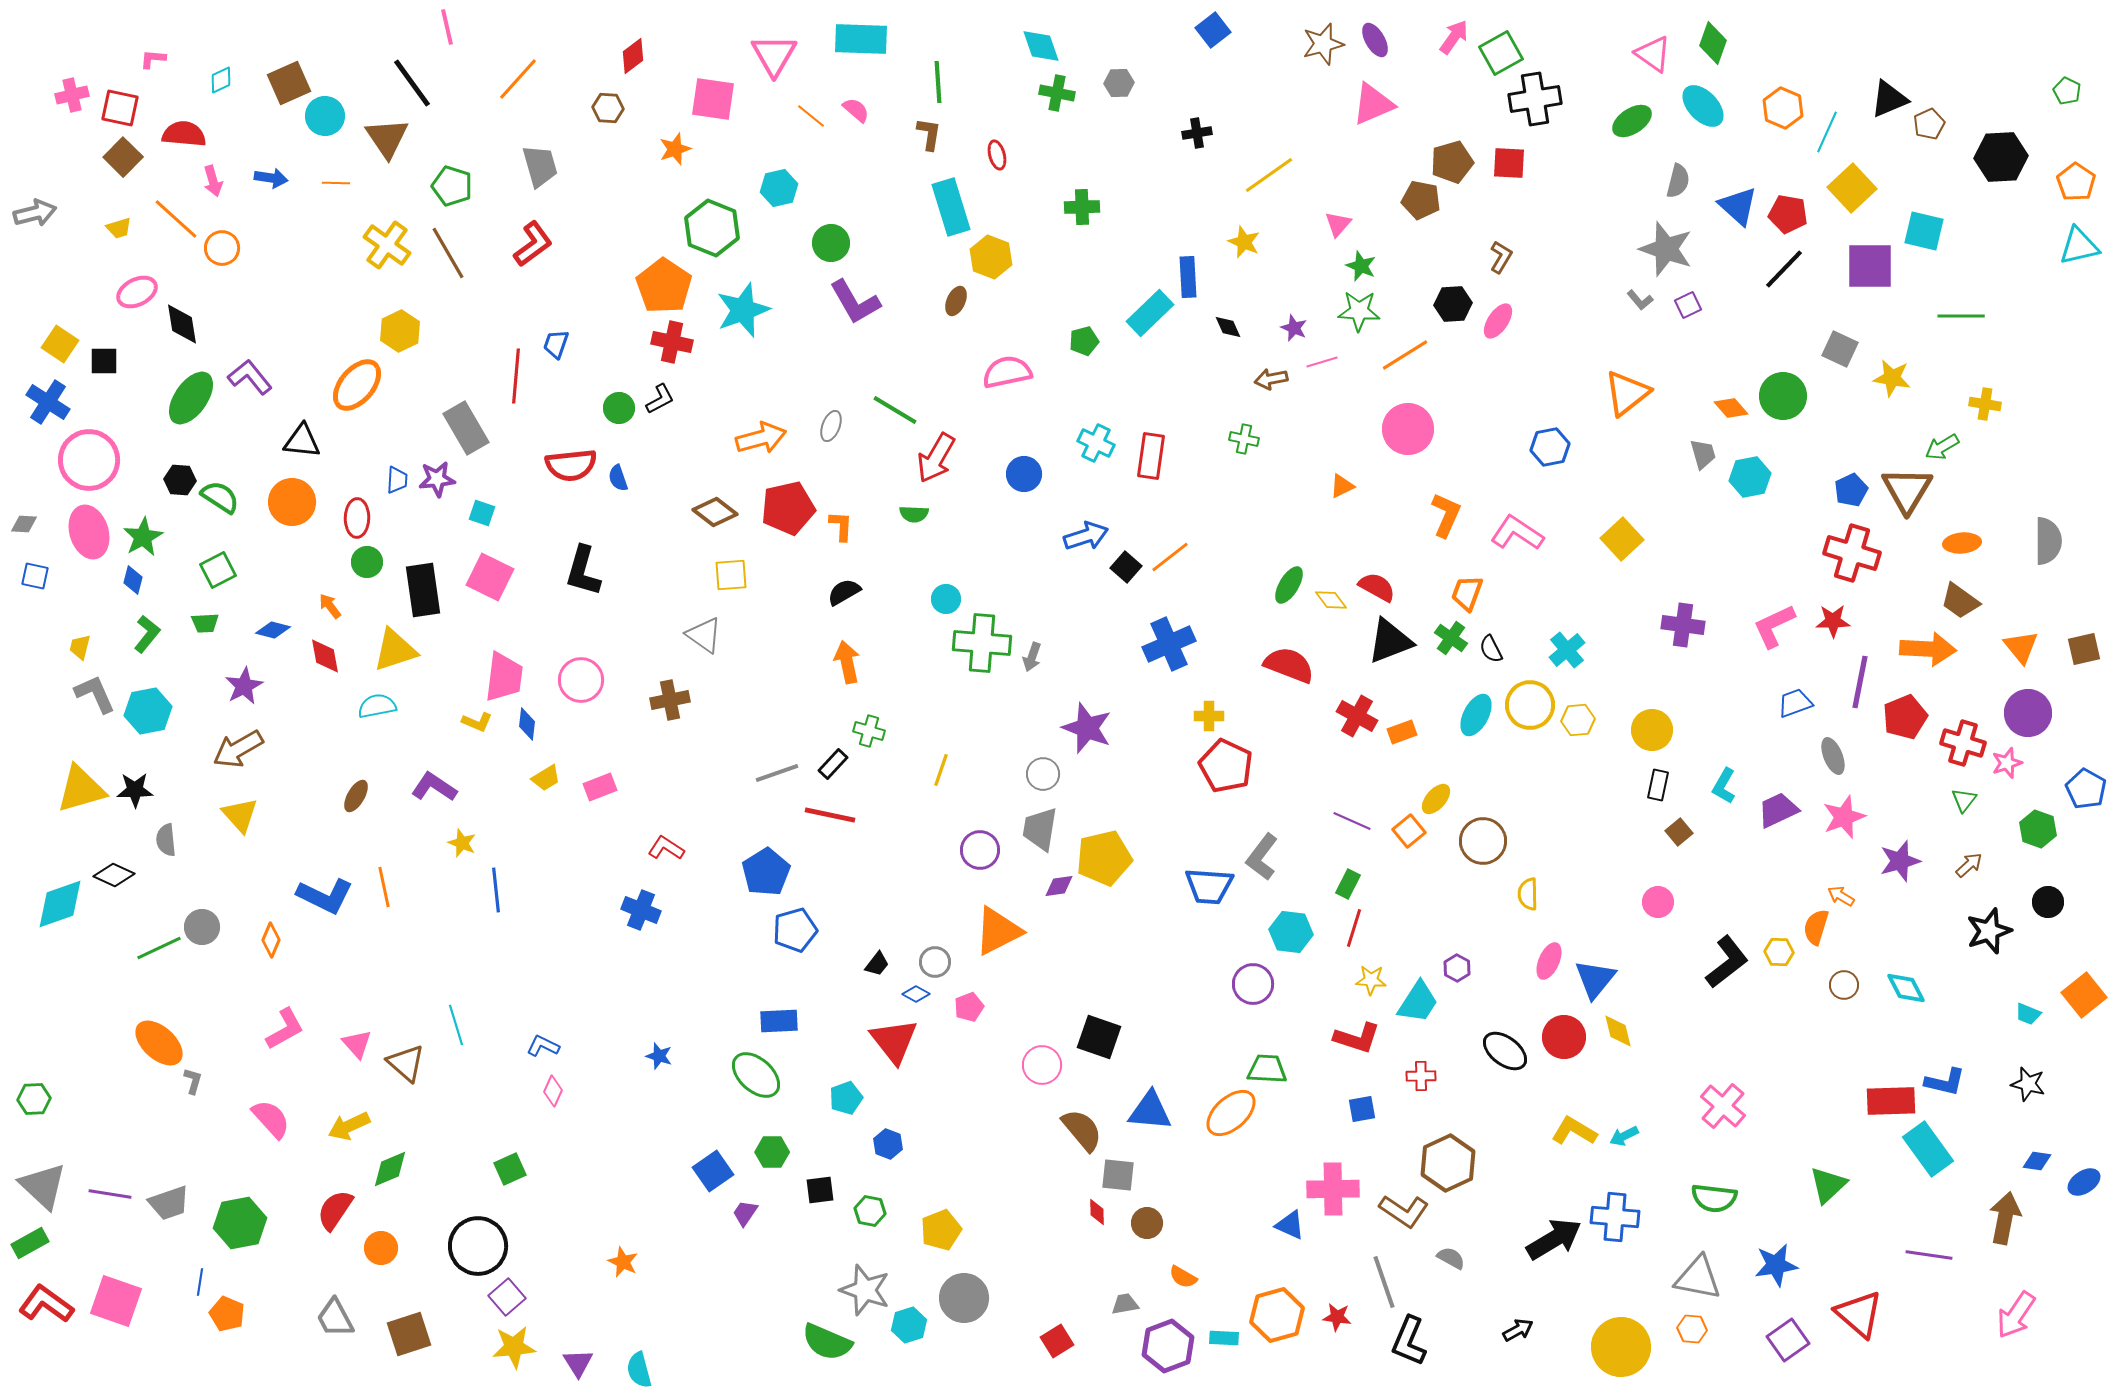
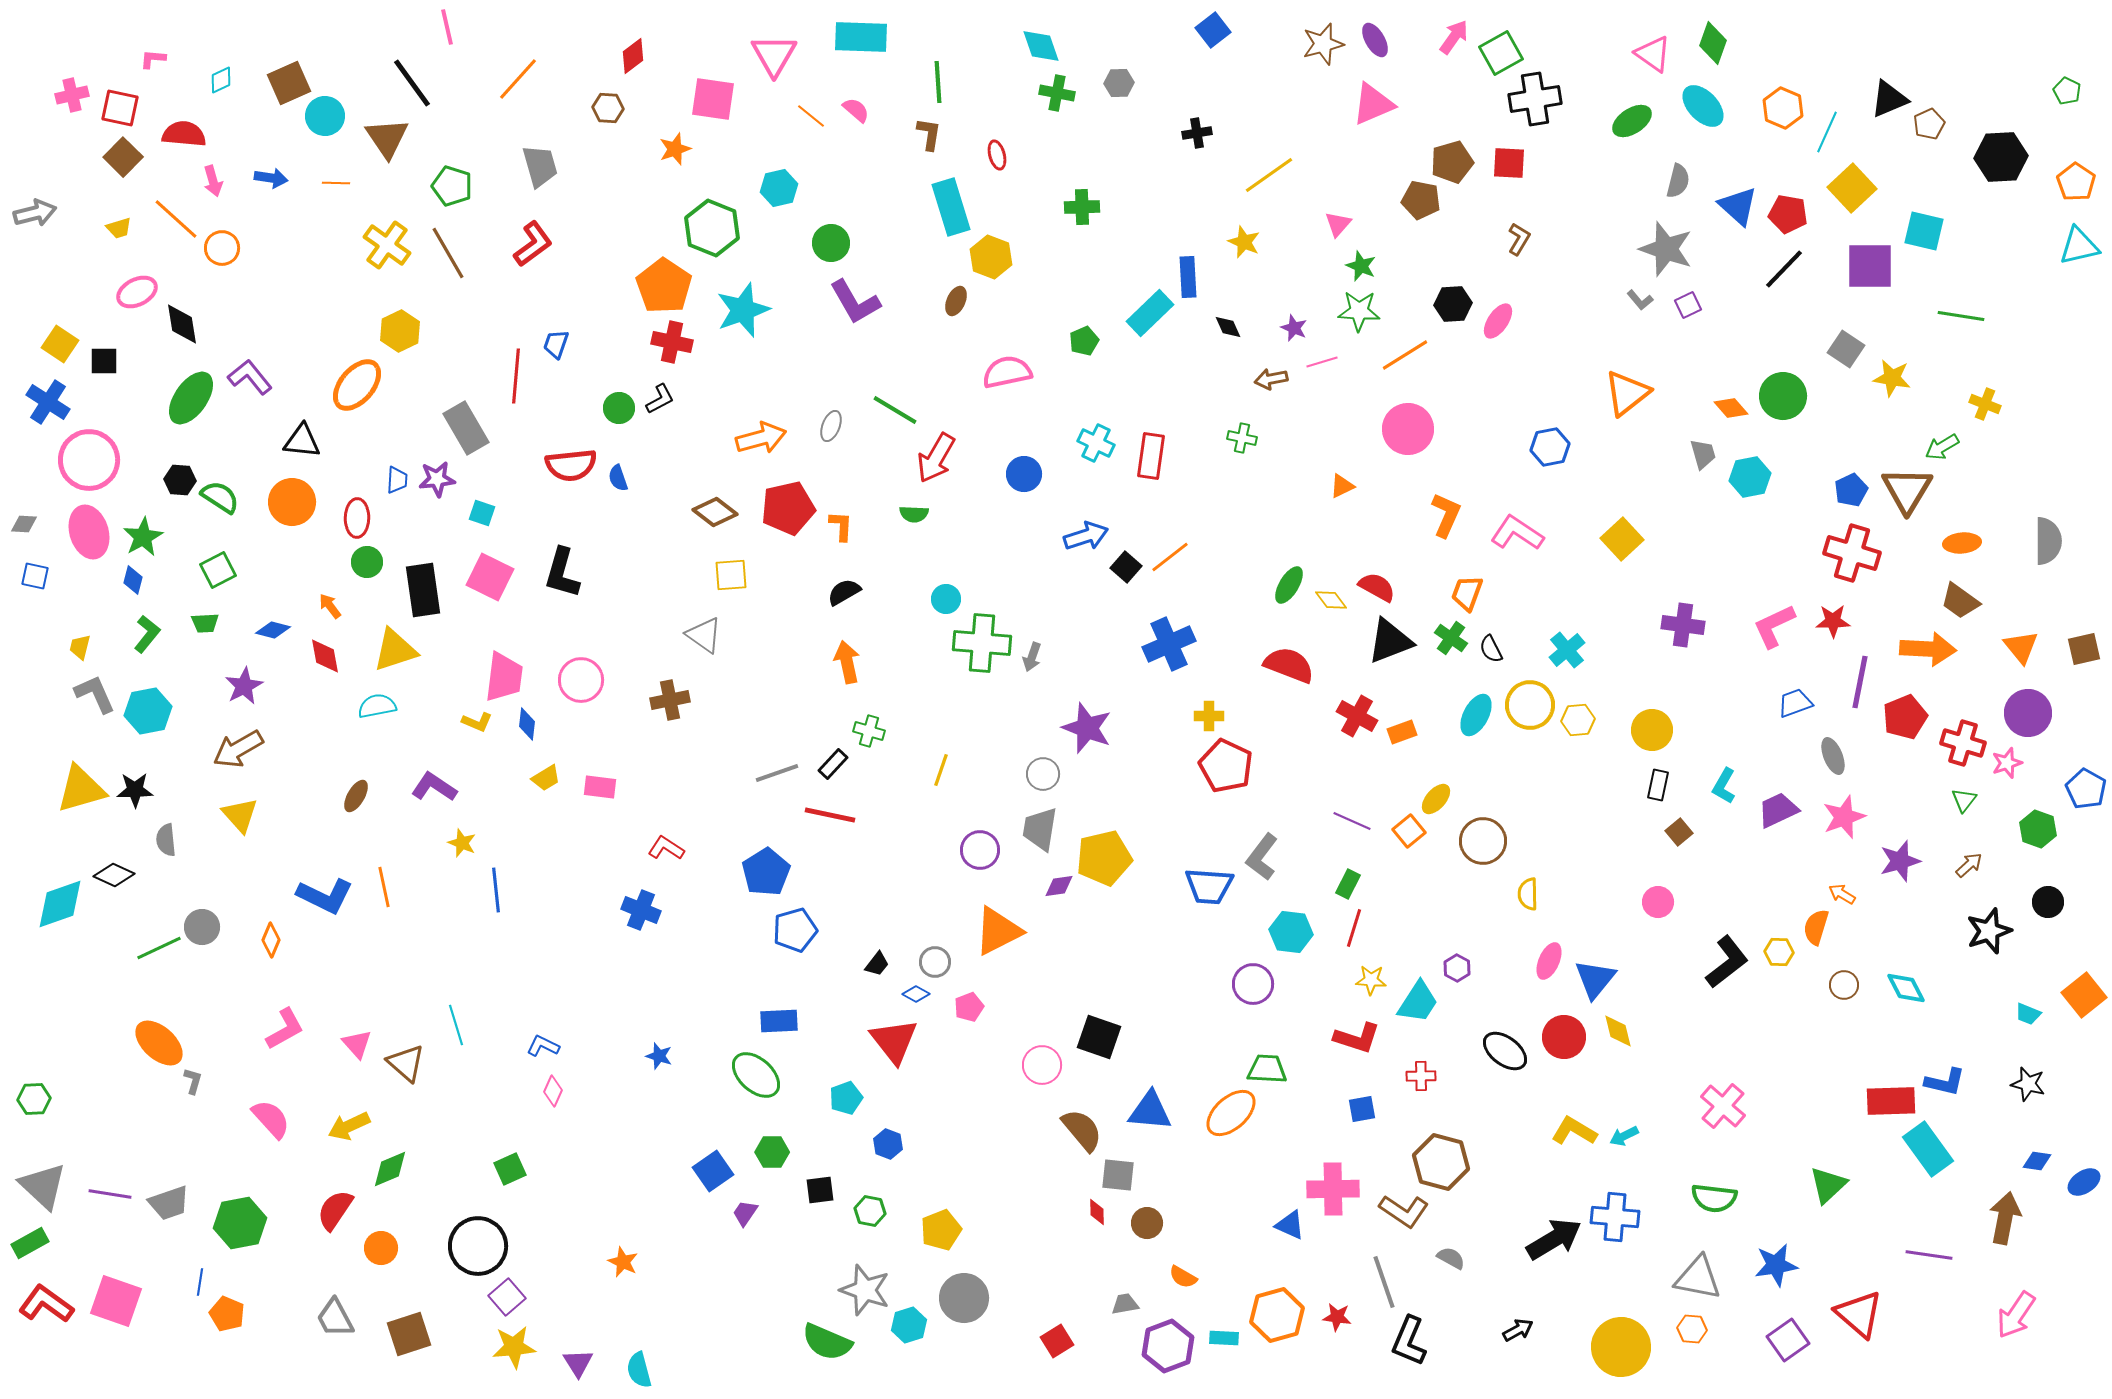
cyan rectangle at (861, 39): moved 2 px up
brown L-shape at (1501, 257): moved 18 px right, 18 px up
green line at (1961, 316): rotated 9 degrees clockwise
green pentagon at (1084, 341): rotated 8 degrees counterclockwise
gray square at (1840, 349): moved 6 px right; rotated 9 degrees clockwise
yellow cross at (1985, 404): rotated 12 degrees clockwise
green cross at (1244, 439): moved 2 px left, 1 px up
black L-shape at (583, 571): moved 21 px left, 2 px down
pink rectangle at (600, 787): rotated 28 degrees clockwise
orange arrow at (1841, 896): moved 1 px right, 2 px up
brown hexagon at (1448, 1163): moved 7 px left, 1 px up; rotated 20 degrees counterclockwise
